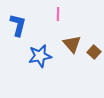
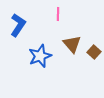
blue L-shape: rotated 20 degrees clockwise
blue star: rotated 10 degrees counterclockwise
